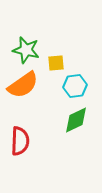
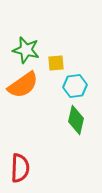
green diamond: rotated 52 degrees counterclockwise
red semicircle: moved 27 px down
